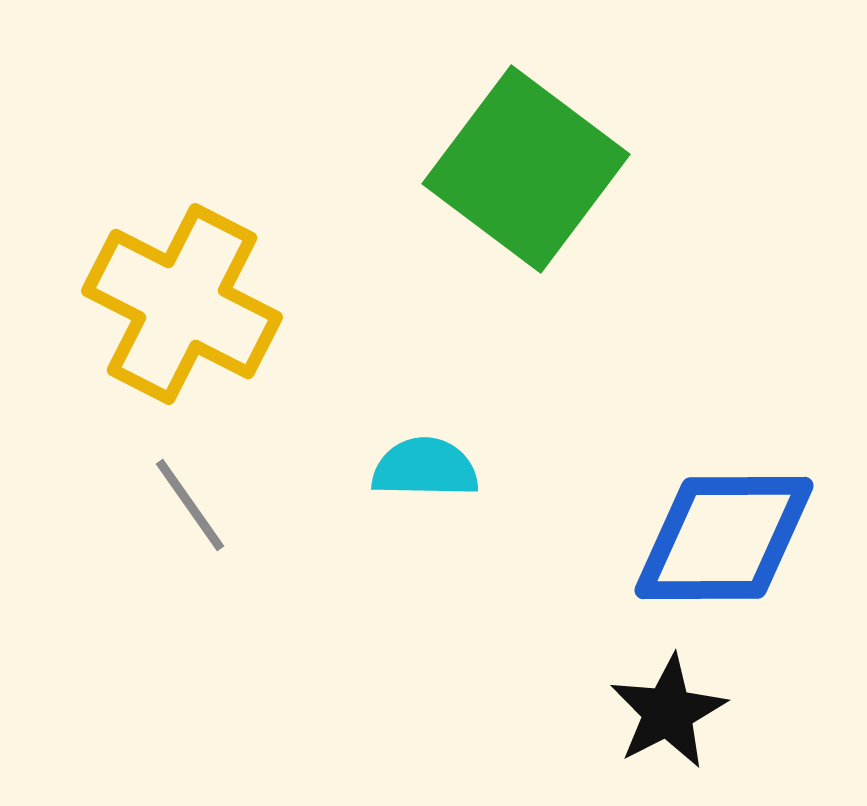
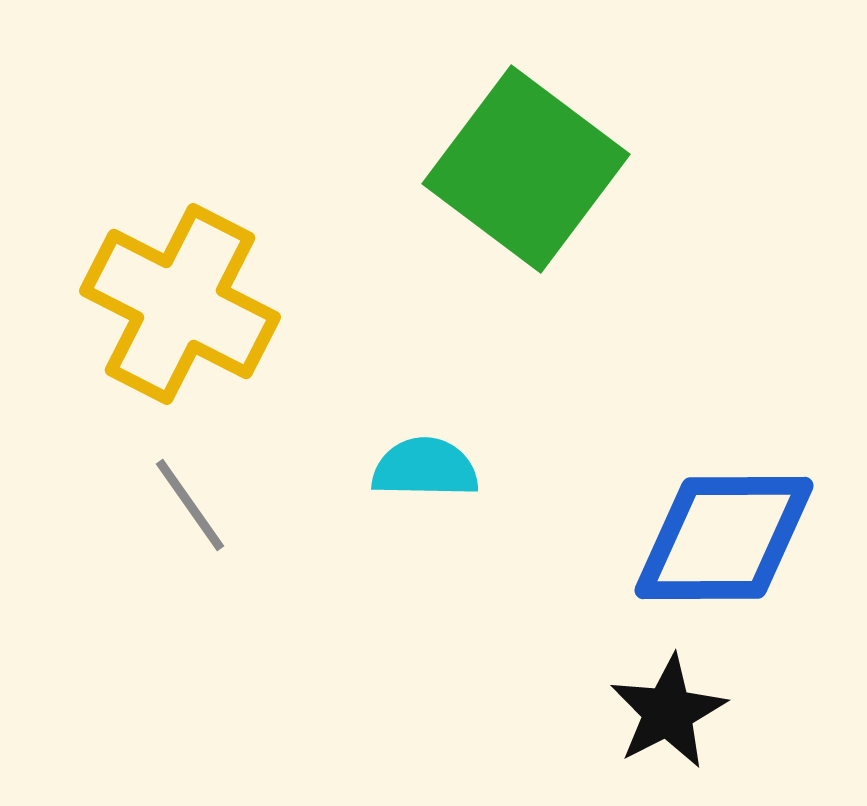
yellow cross: moved 2 px left
